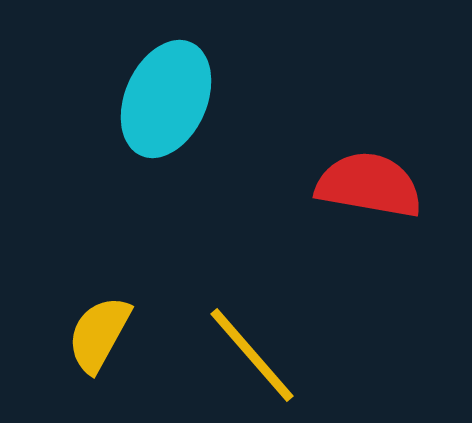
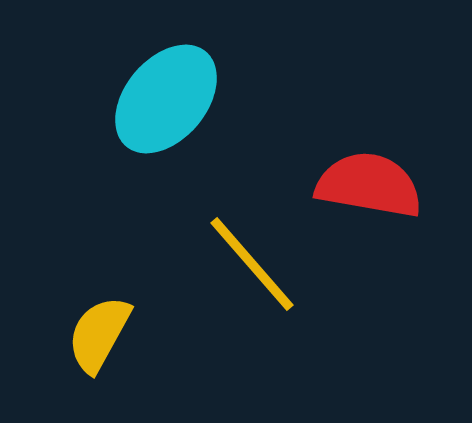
cyan ellipse: rotated 16 degrees clockwise
yellow line: moved 91 px up
